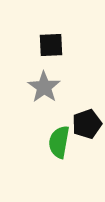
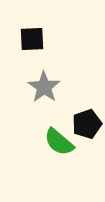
black square: moved 19 px left, 6 px up
green semicircle: rotated 60 degrees counterclockwise
